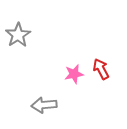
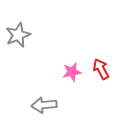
gray star: rotated 10 degrees clockwise
pink star: moved 2 px left, 2 px up
